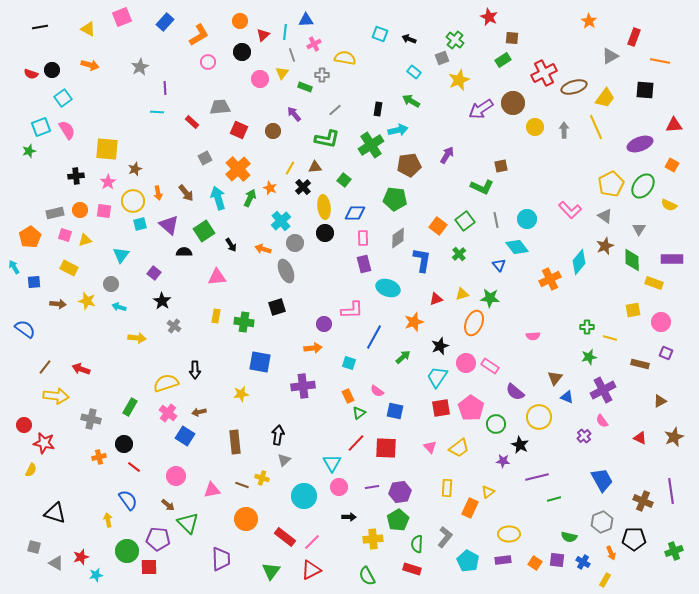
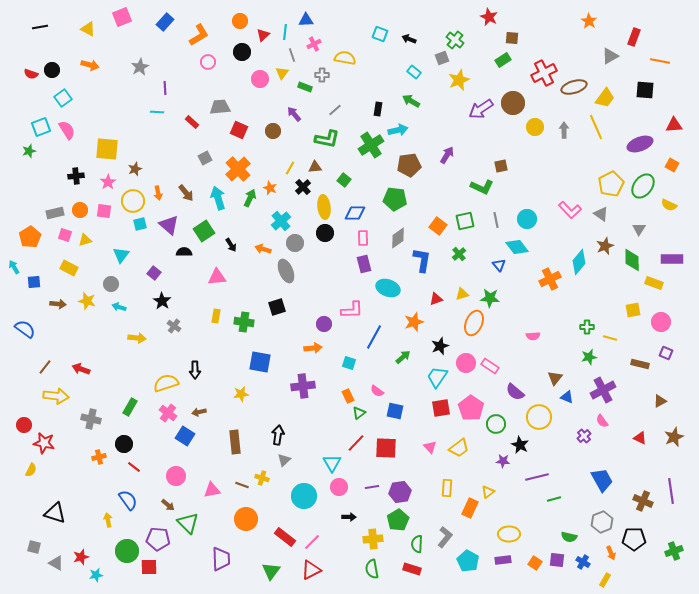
gray triangle at (605, 216): moved 4 px left, 2 px up
green square at (465, 221): rotated 24 degrees clockwise
green semicircle at (367, 576): moved 5 px right, 7 px up; rotated 18 degrees clockwise
